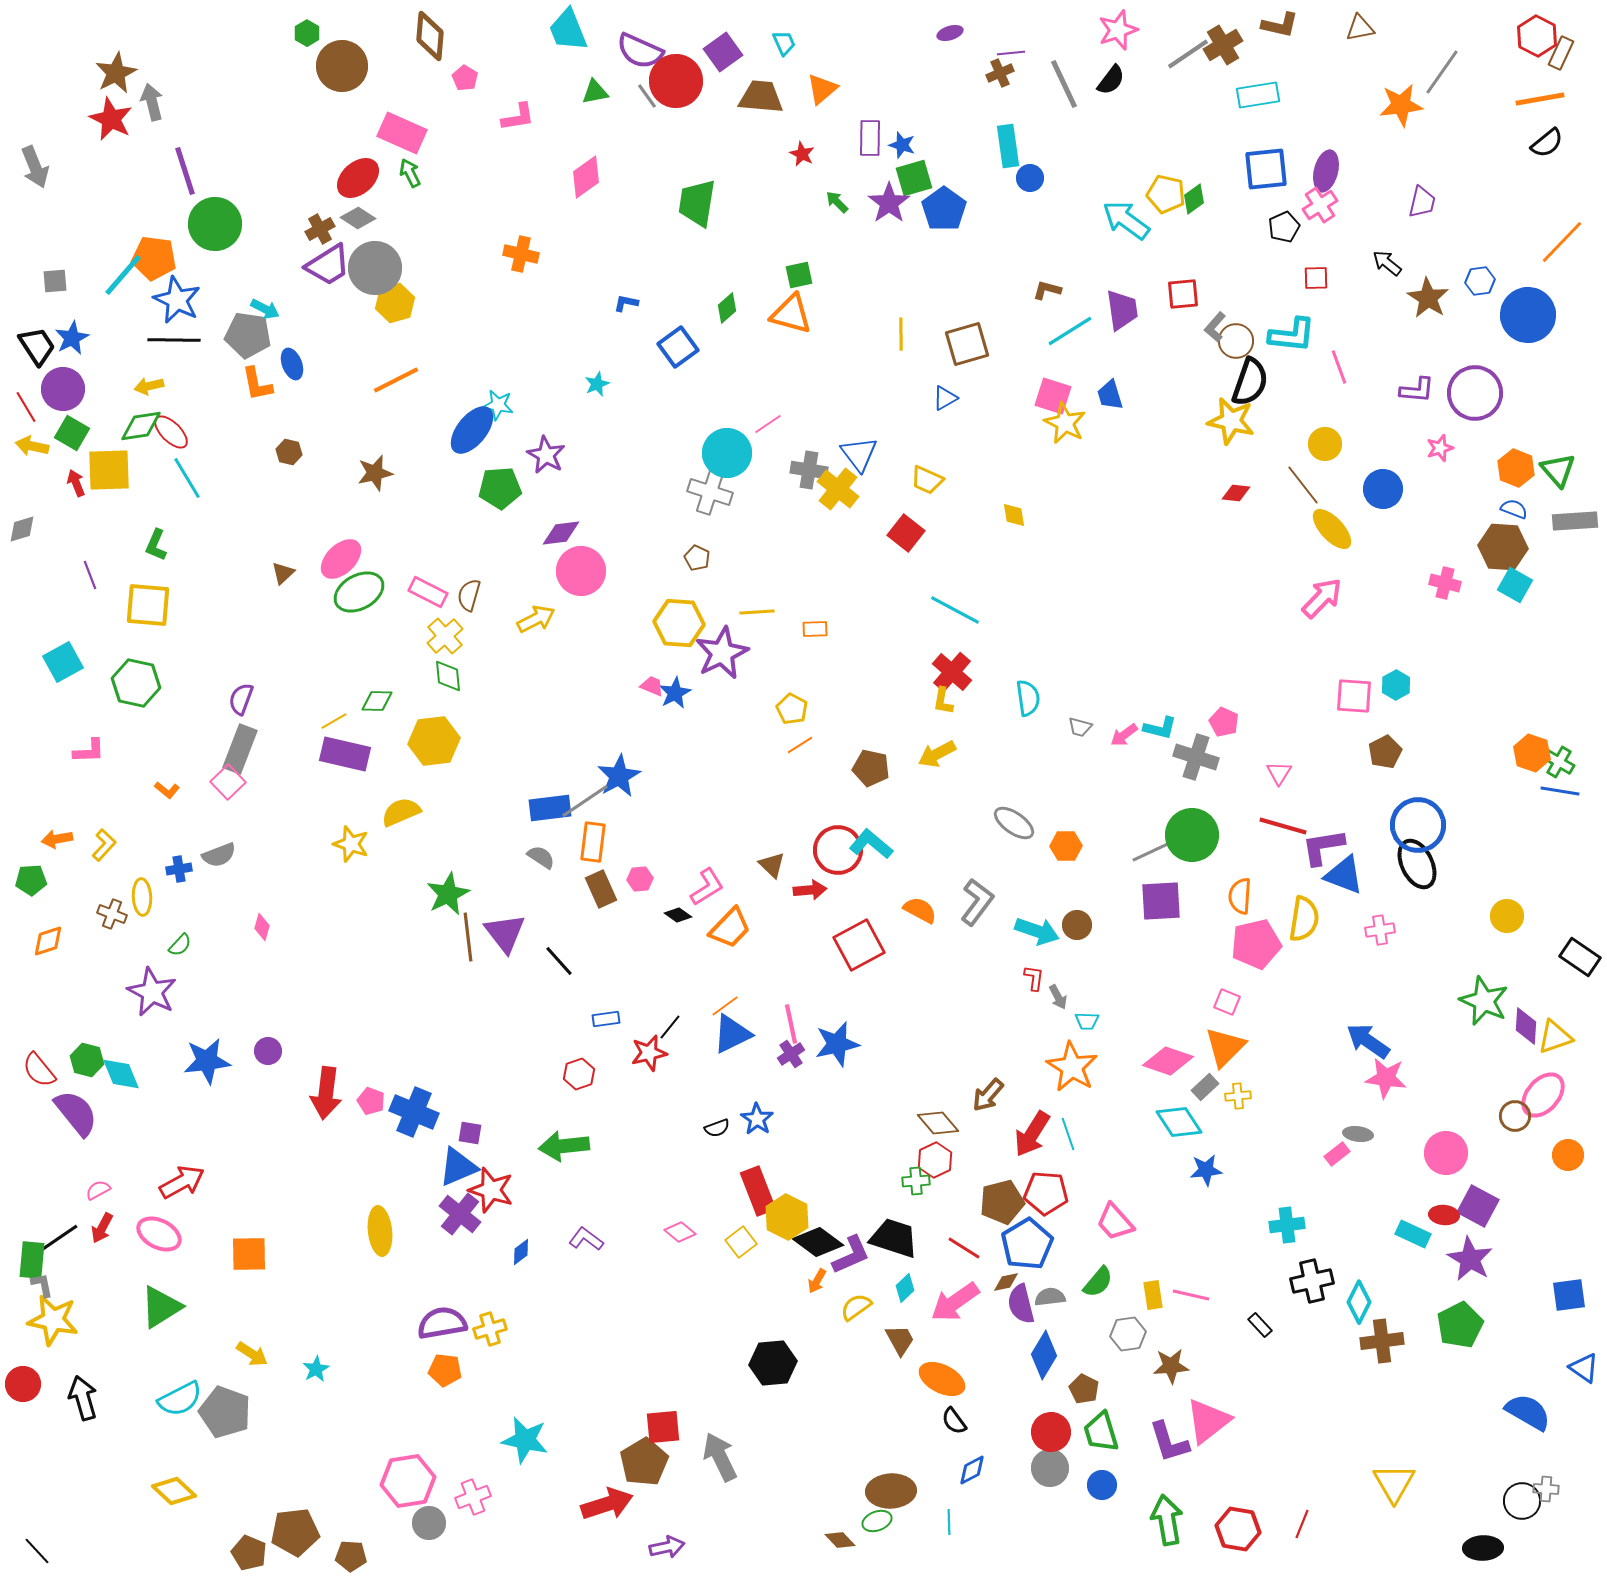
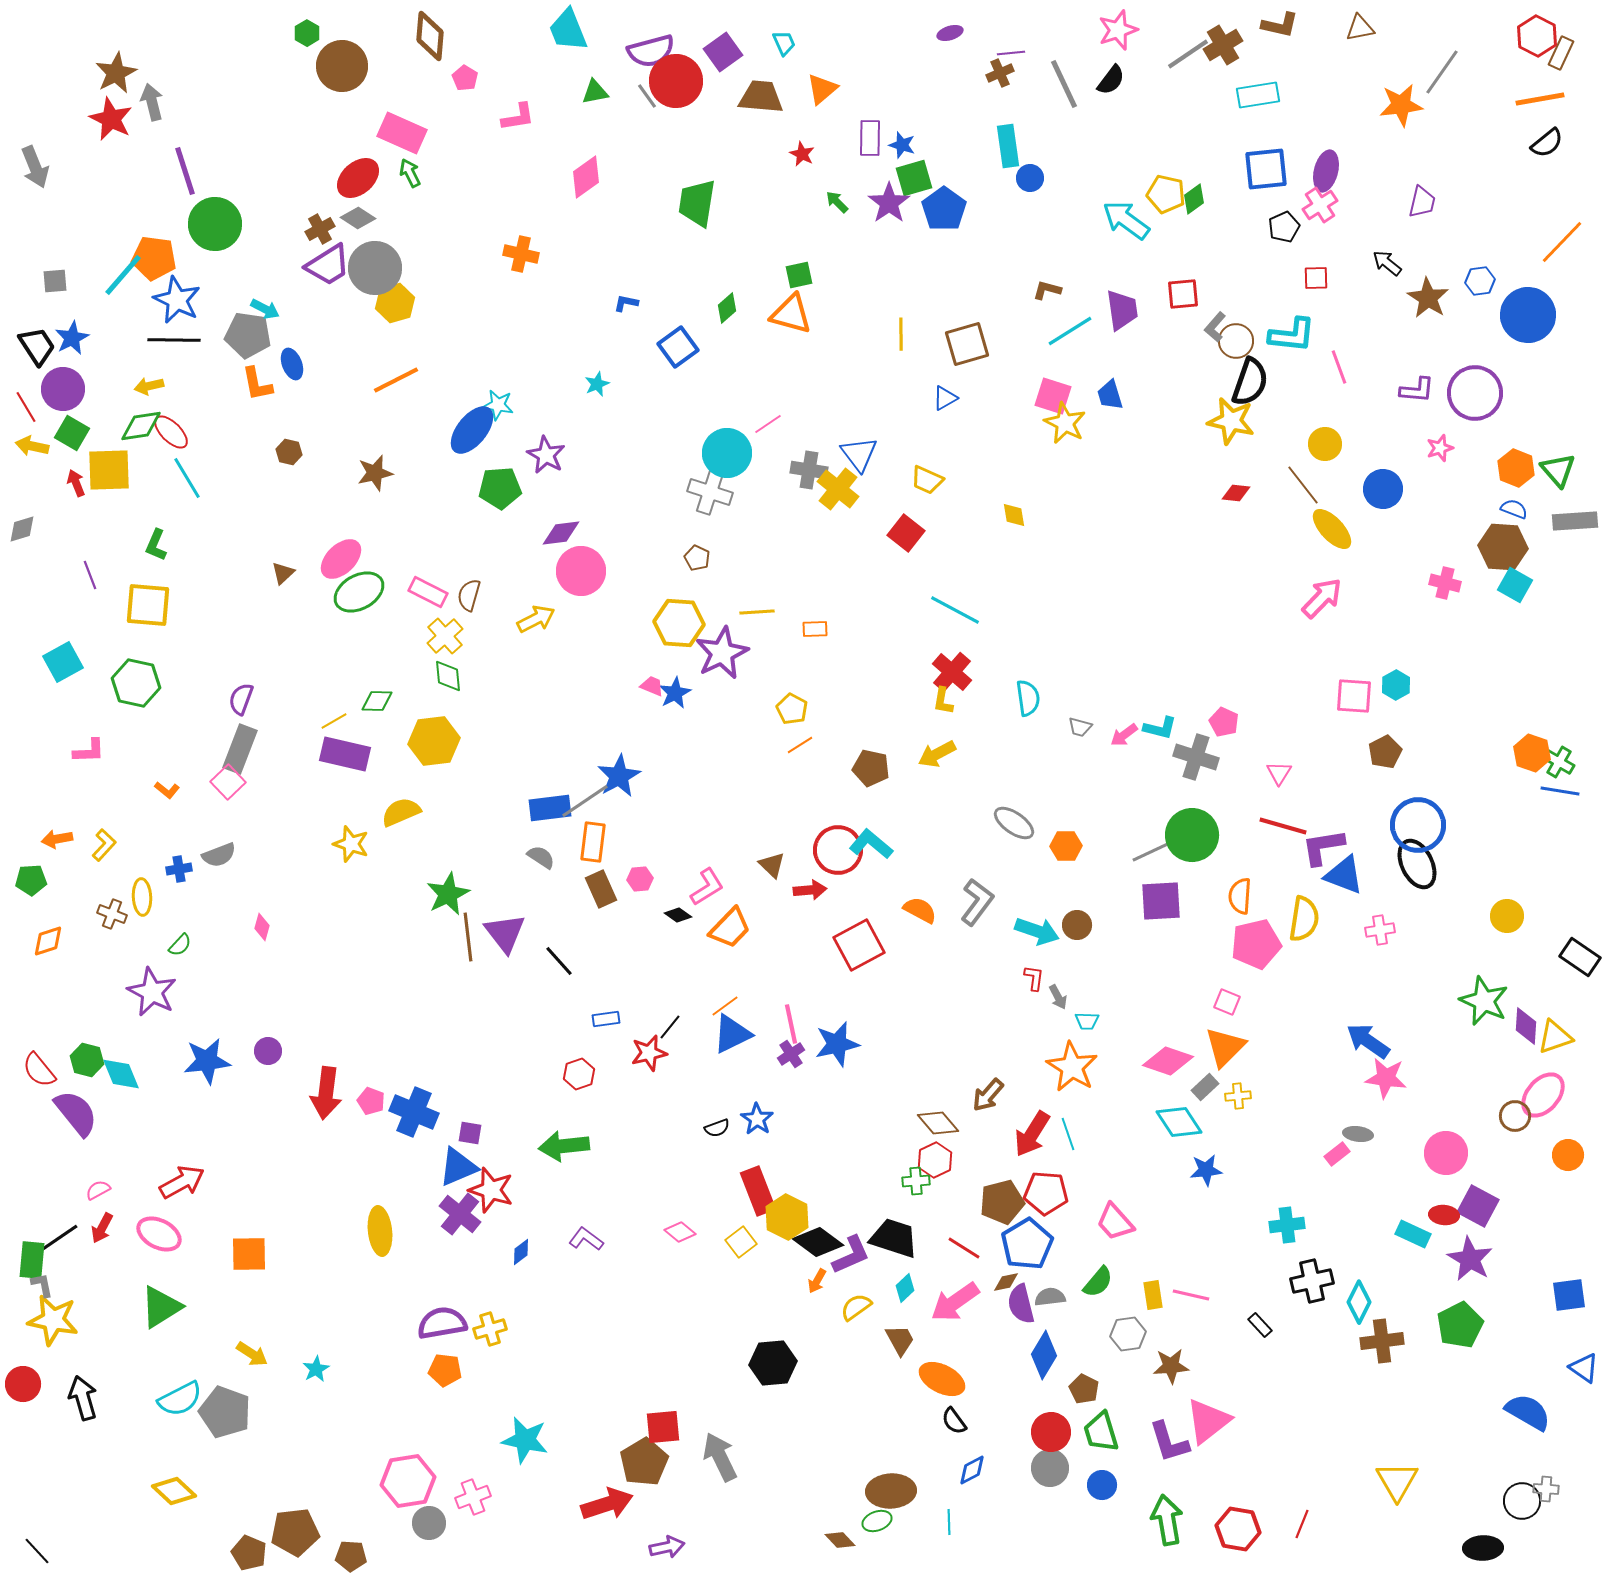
purple semicircle at (640, 51): moved 11 px right; rotated 39 degrees counterclockwise
yellow triangle at (1394, 1483): moved 3 px right, 2 px up
